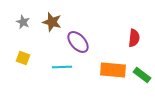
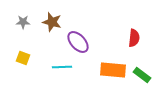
gray star: rotated 24 degrees counterclockwise
